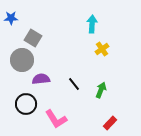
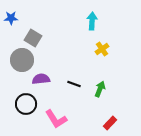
cyan arrow: moved 3 px up
black line: rotated 32 degrees counterclockwise
green arrow: moved 1 px left, 1 px up
